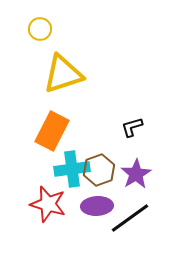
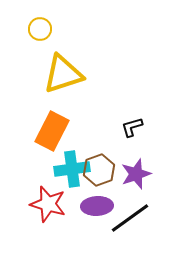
purple star: rotated 12 degrees clockwise
